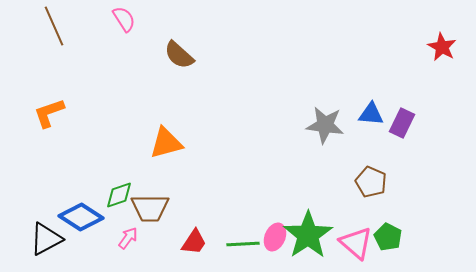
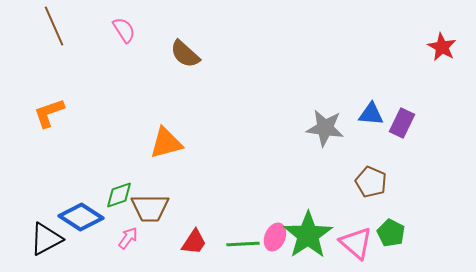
pink semicircle: moved 11 px down
brown semicircle: moved 6 px right, 1 px up
gray star: moved 3 px down
green pentagon: moved 3 px right, 4 px up
